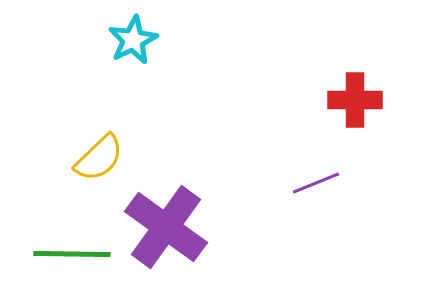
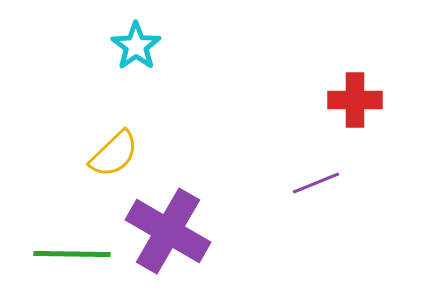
cyan star: moved 3 px right, 6 px down; rotated 9 degrees counterclockwise
yellow semicircle: moved 15 px right, 4 px up
purple cross: moved 2 px right, 4 px down; rotated 6 degrees counterclockwise
